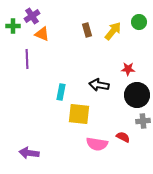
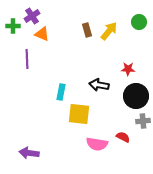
yellow arrow: moved 4 px left
black circle: moved 1 px left, 1 px down
